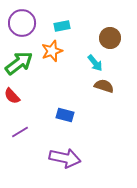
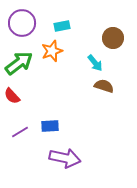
brown circle: moved 3 px right
blue rectangle: moved 15 px left, 11 px down; rotated 18 degrees counterclockwise
